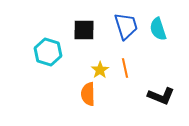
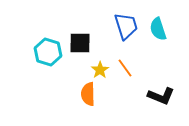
black square: moved 4 px left, 13 px down
orange line: rotated 24 degrees counterclockwise
